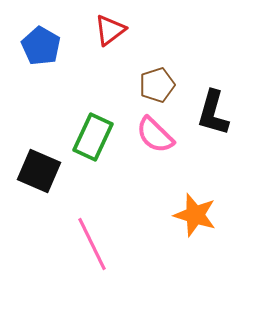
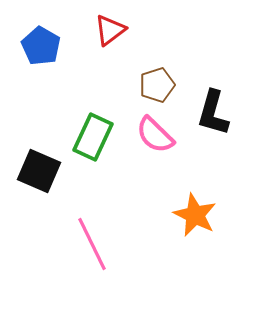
orange star: rotated 9 degrees clockwise
